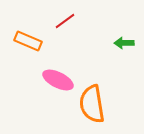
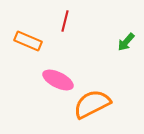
red line: rotated 40 degrees counterclockwise
green arrow: moved 2 px right, 1 px up; rotated 48 degrees counterclockwise
orange semicircle: rotated 72 degrees clockwise
